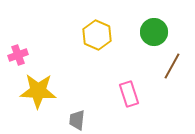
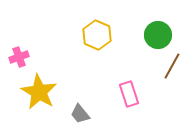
green circle: moved 4 px right, 3 px down
pink cross: moved 1 px right, 2 px down
yellow star: moved 1 px right, 1 px down; rotated 27 degrees clockwise
gray trapezoid: moved 3 px right, 6 px up; rotated 45 degrees counterclockwise
